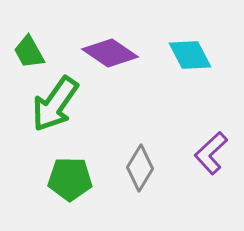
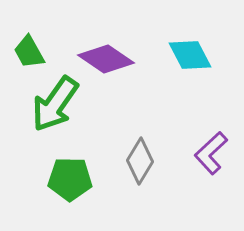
purple diamond: moved 4 px left, 6 px down
gray diamond: moved 7 px up
